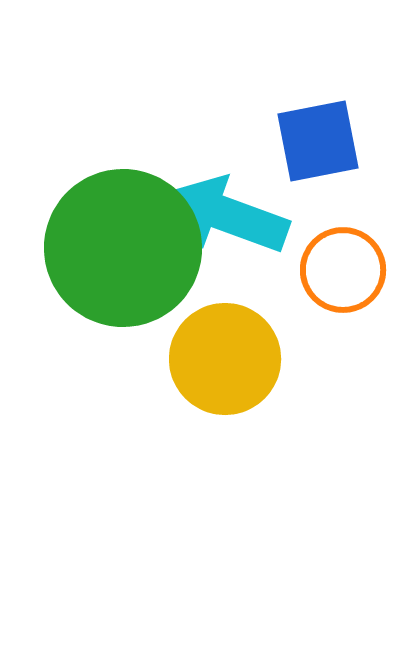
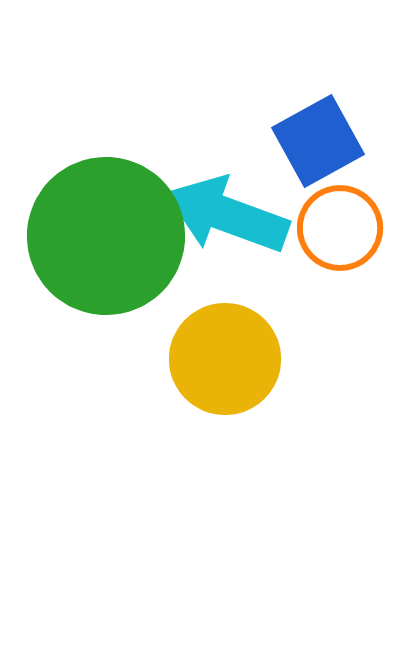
blue square: rotated 18 degrees counterclockwise
green circle: moved 17 px left, 12 px up
orange circle: moved 3 px left, 42 px up
